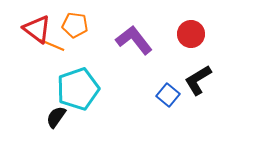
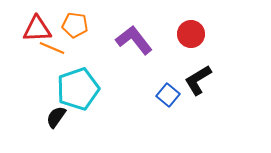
red triangle: rotated 40 degrees counterclockwise
orange line: moved 3 px down
